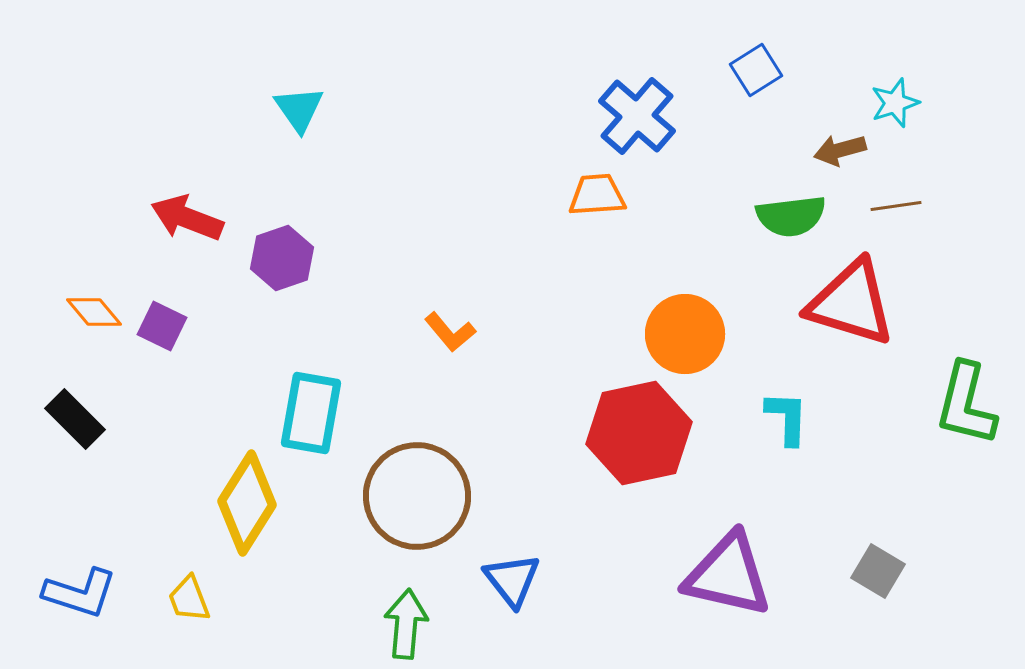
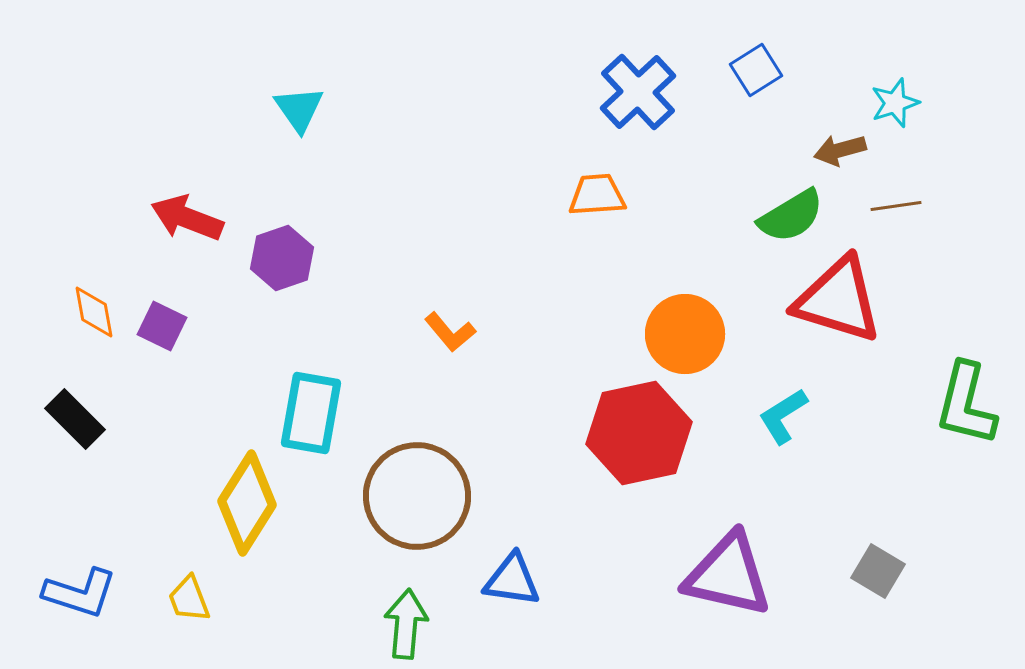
blue cross: moved 1 px right, 24 px up; rotated 6 degrees clockwise
green semicircle: rotated 24 degrees counterclockwise
red triangle: moved 13 px left, 3 px up
orange diamond: rotated 30 degrees clockwise
cyan L-shape: moved 4 px left, 2 px up; rotated 124 degrees counterclockwise
blue triangle: rotated 44 degrees counterclockwise
